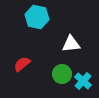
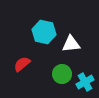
cyan hexagon: moved 7 px right, 15 px down
cyan cross: moved 2 px right, 1 px down; rotated 18 degrees clockwise
